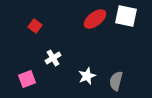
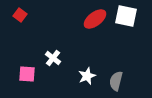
red square: moved 15 px left, 11 px up
white cross: rotated 21 degrees counterclockwise
pink square: moved 5 px up; rotated 24 degrees clockwise
